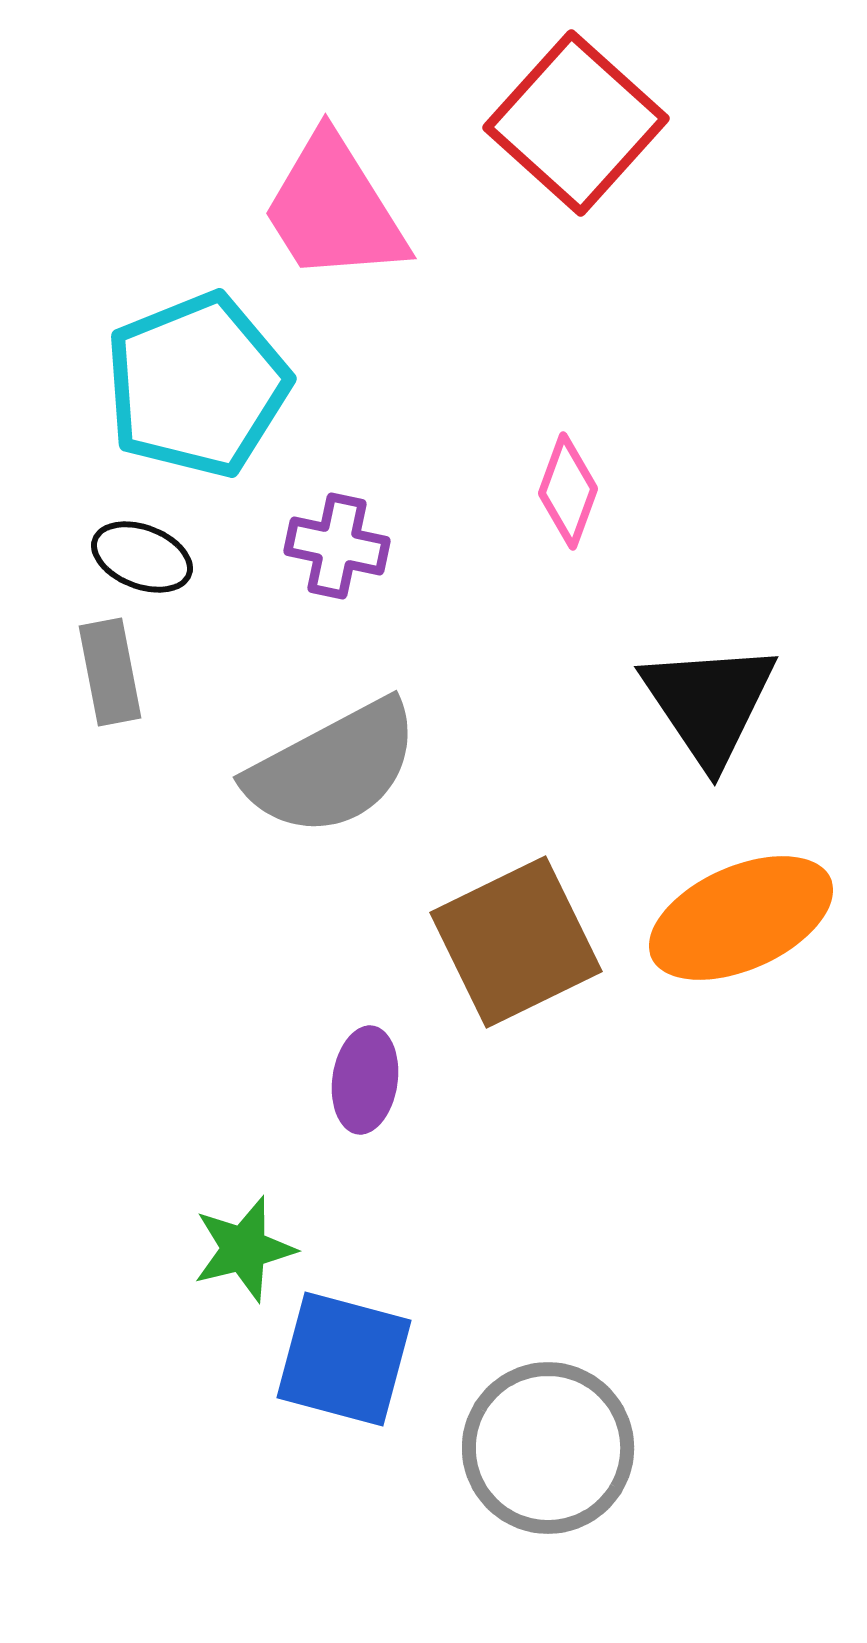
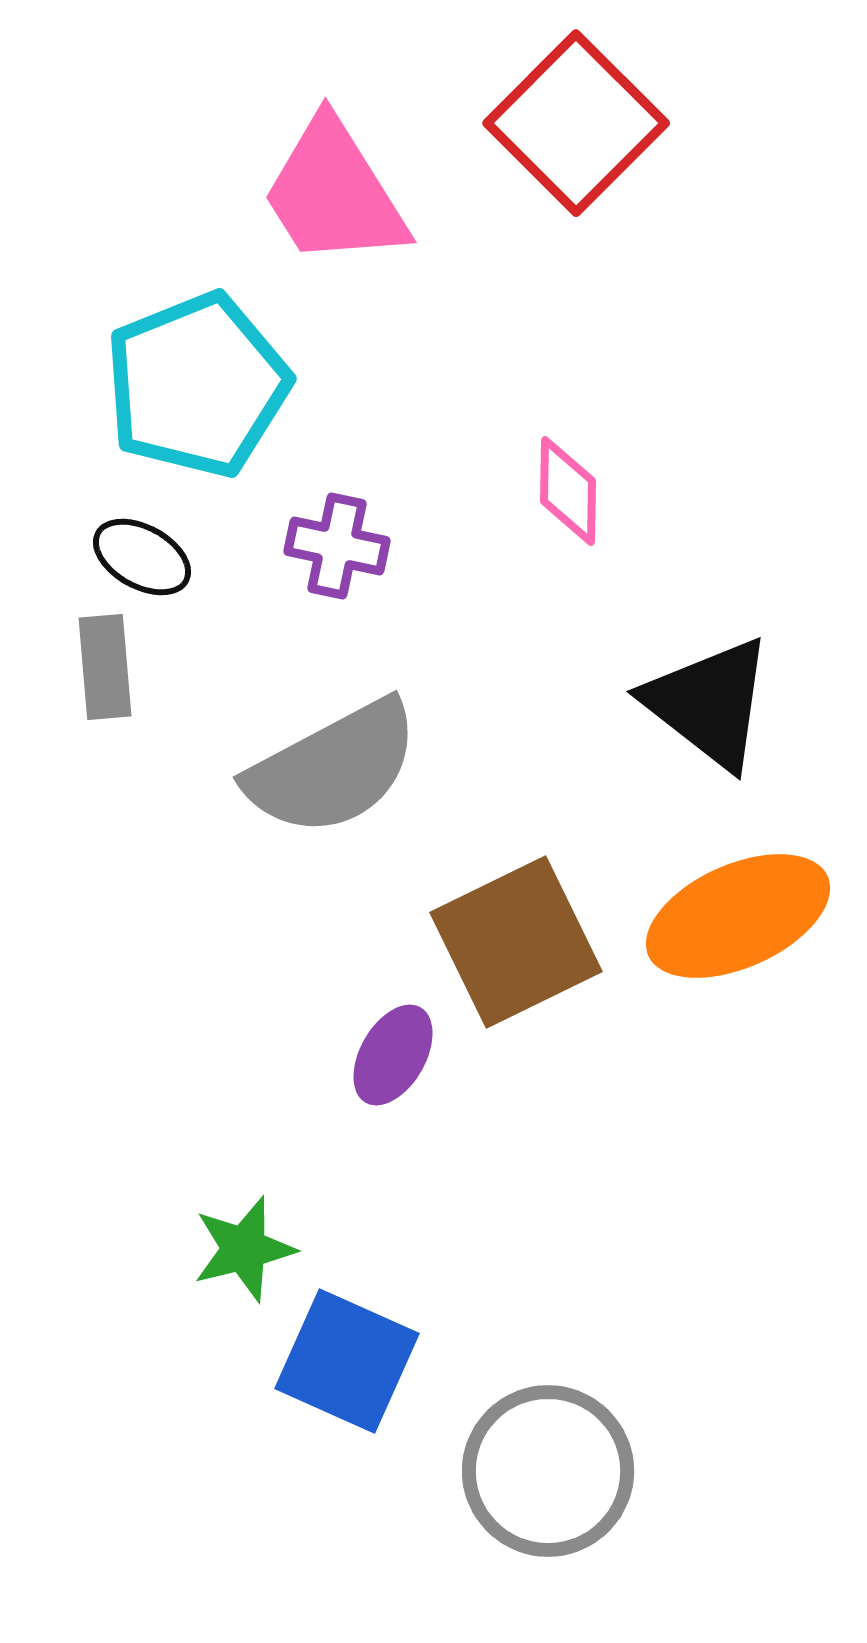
red square: rotated 3 degrees clockwise
pink trapezoid: moved 16 px up
pink diamond: rotated 19 degrees counterclockwise
black ellipse: rotated 8 degrees clockwise
gray rectangle: moved 5 px left, 5 px up; rotated 6 degrees clockwise
black triangle: rotated 18 degrees counterclockwise
orange ellipse: moved 3 px left, 2 px up
purple ellipse: moved 28 px right, 25 px up; rotated 22 degrees clockwise
blue square: moved 3 px right, 2 px down; rotated 9 degrees clockwise
gray circle: moved 23 px down
